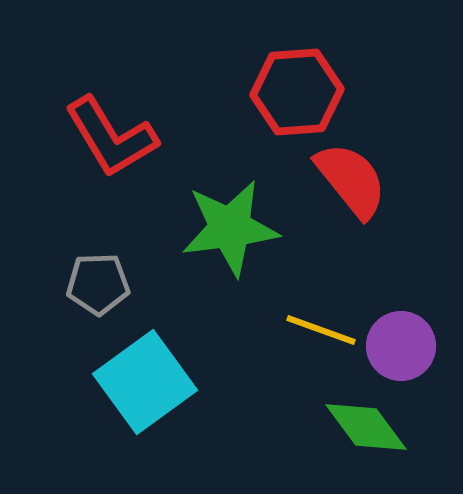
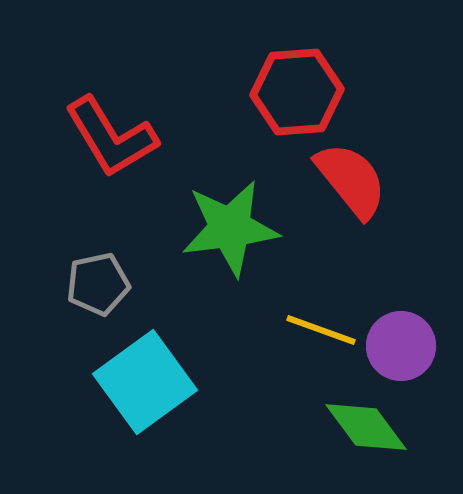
gray pentagon: rotated 10 degrees counterclockwise
